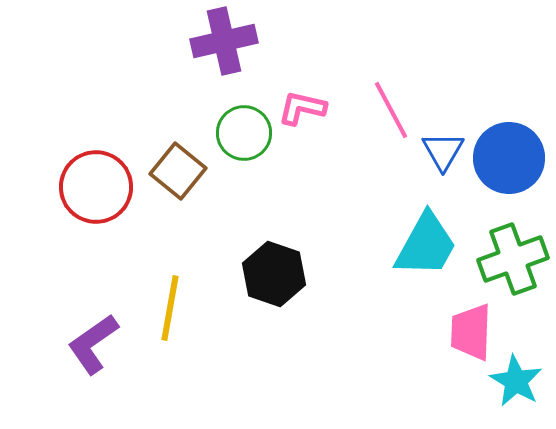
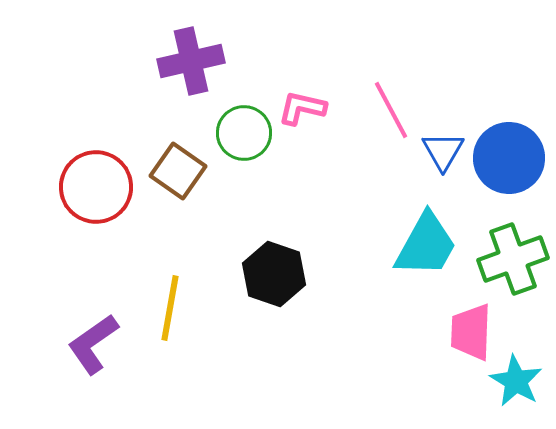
purple cross: moved 33 px left, 20 px down
brown square: rotated 4 degrees counterclockwise
